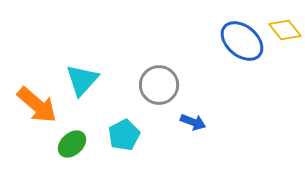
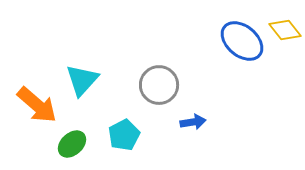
blue arrow: rotated 30 degrees counterclockwise
